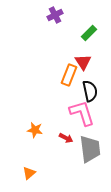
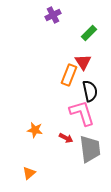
purple cross: moved 2 px left
